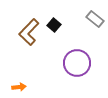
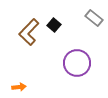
gray rectangle: moved 1 px left, 1 px up
